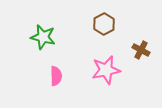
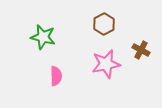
pink star: moved 6 px up
